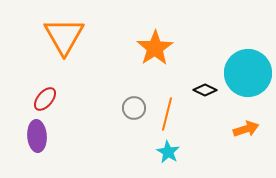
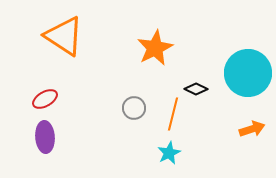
orange triangle: rotated 27 degrees counterclockwise
orange star: rotated 6 degrees clockwise
black diamond: moved 9 px left, 1 px up
red ellipse: rotated 20 degrees clockwise
orange line: moved 6 px right
orange arrow: moved 6 px right
purple ellipse: moved 8 px right, 1 px down
cyan star: moved 1 px right, 1 px down; rotated 15 degrees clockwise
